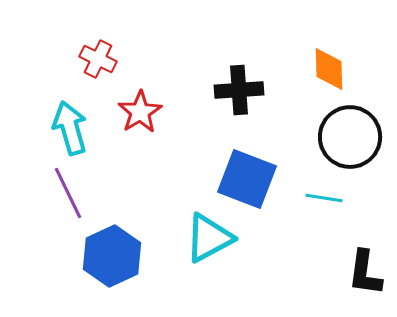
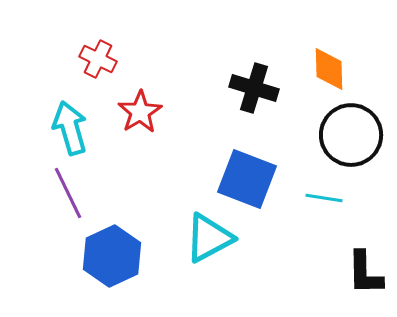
black cross: moved 15 px right, 2 px up; rotated 21 degrees clockwise
black circle: moved 1 px right, 2 px up
black L-shape: rotated 9 degrees counterclockwise
